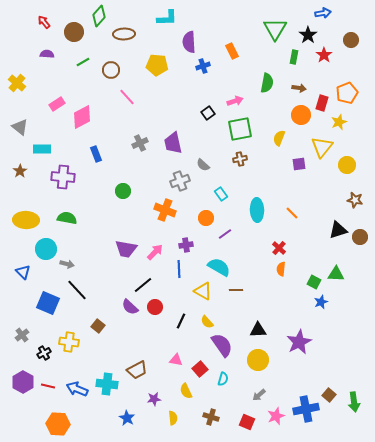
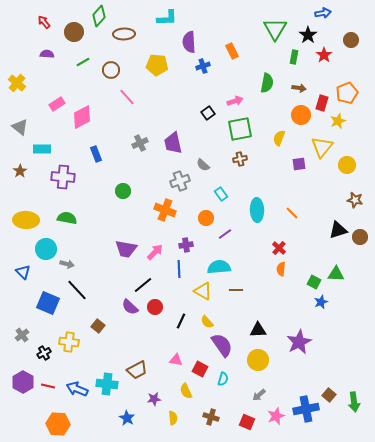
yellow star at (339, 122): moved 1 px left, 1 px up
cyan semicircle at (219, 267): rotated 35 degrees counterclockwise
red square at (200, 369): rotated 21 degrees counterclockwise
